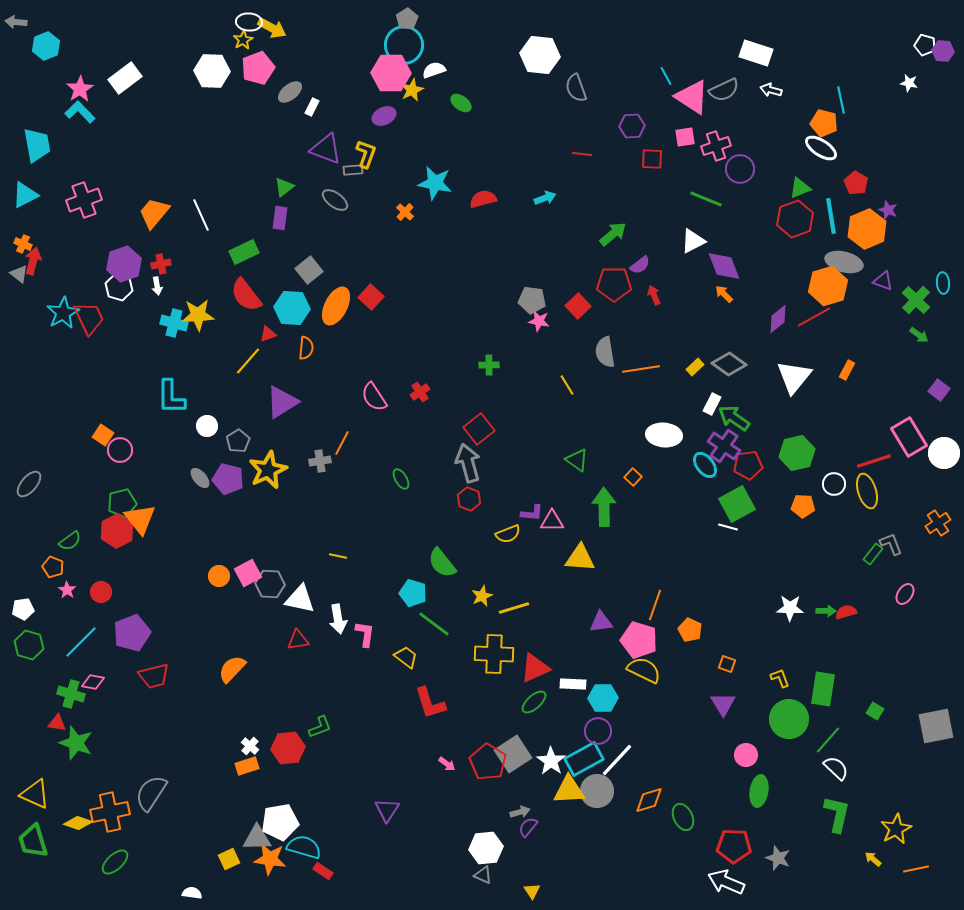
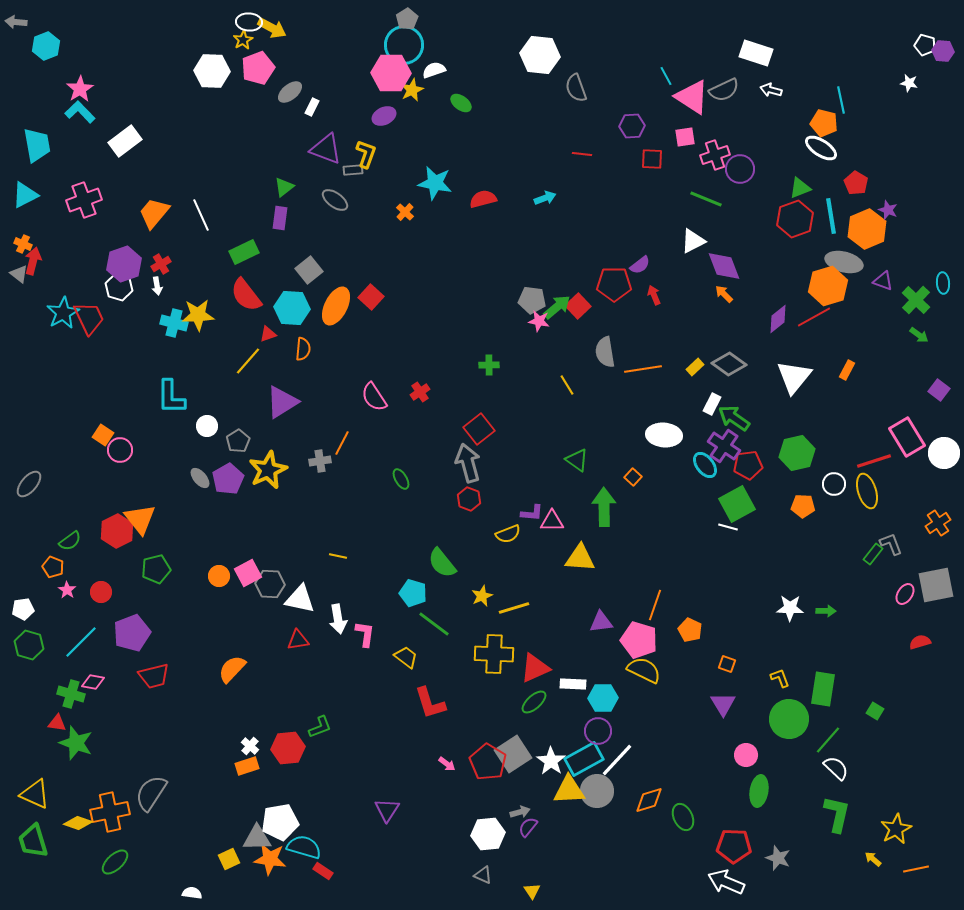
white rectangle at (125, 78): moved 63 px down
pink cross at (716, 146): moved 1 px left, 9 px down
green arrow at (613, 234): moved 56 px left, 73 px down
red cross at (161, 264): rotated 18 degrees counterclockwise
orange semicircle at (306, 348): moved 3 px left, 1 px down
orange line at (641, 369): moved 2 px right
pink rectangle at (909, 437): moved 2 px left
purple pentagon at (228, 479): rotated 28 degrees clockwise
green pentagon at (122, 503): moved 34 px right, 66 px down
red semicircle at (846, 612): moved 74 px right, 30 px down
gray square at (936, 726): moved 141 px up
white hexagon at (486, 848): moved 2 px right, 14 px up
